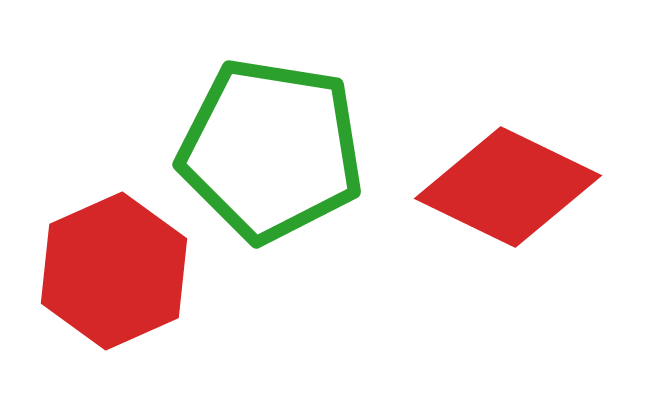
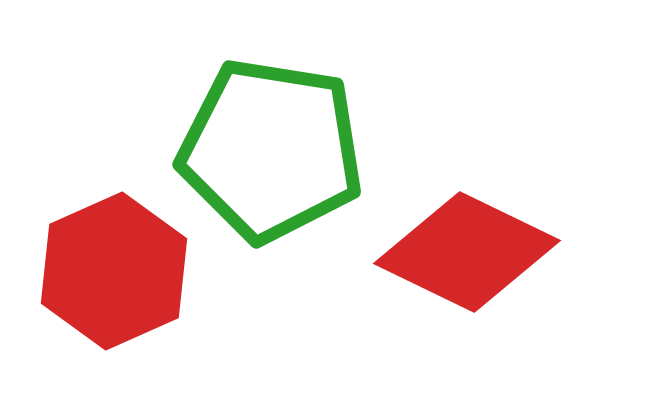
red diamond: moved 41 px left, 65 px down
